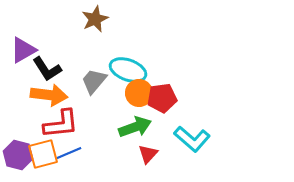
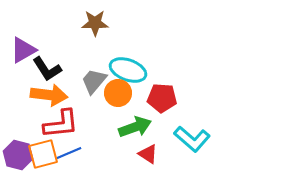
brown star: moved 4 px down; rotated 24 degrees clockwise
orange circle: moved 21 px left
red pentagon: rotated 12 degrees clockwise
red triangle: rotated 40 degrees counterclockwise
